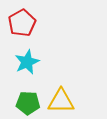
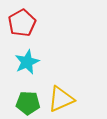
yellow triangle: moved 2 px up; rotated 24 degrees counterclockwise
